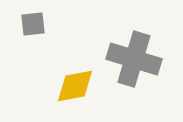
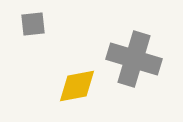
yellow diamond: moved 2 px right
